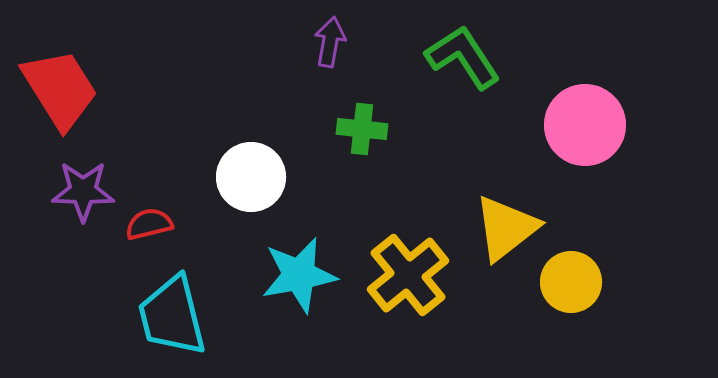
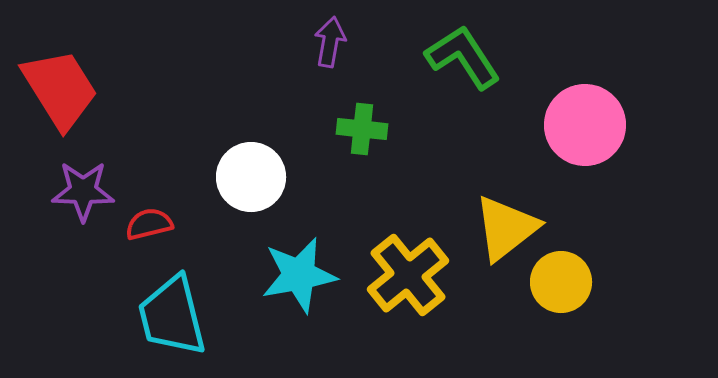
yellow circle: moved 10 px left
